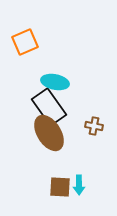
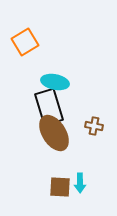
orange square: rotated 8 degrees counterclockwise
black rectangle: rotated 18 degrees clockwise
brown ellipse: moved 5 px right
cyan arrow: moved 1 px right, 2 px up
